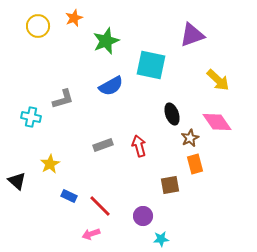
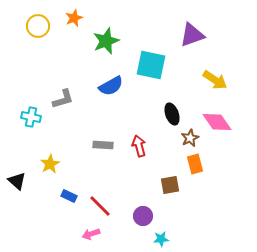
yellow arrow: moved 3 px left; rotated 10 degrees counterclockwise
gray rectangle: rotated 24 degrees clockwise
